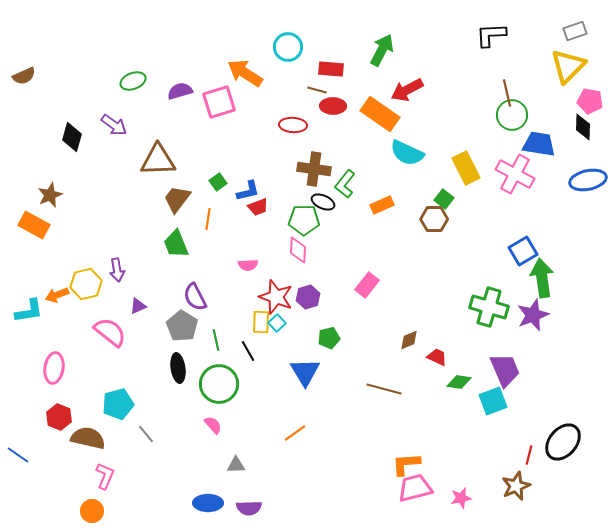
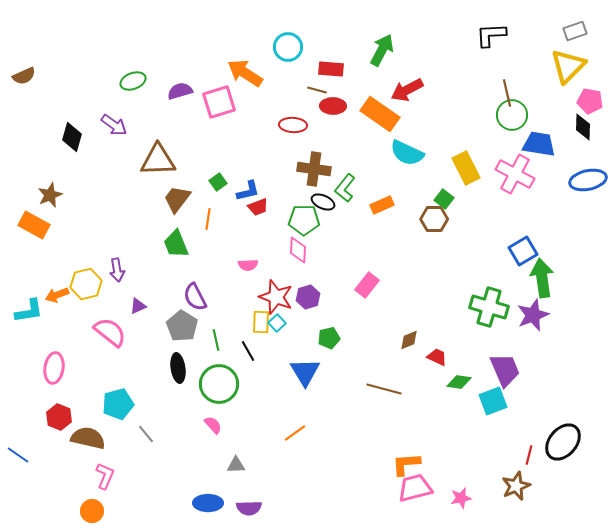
green L-shape at (345, 184): moved 4 px down
